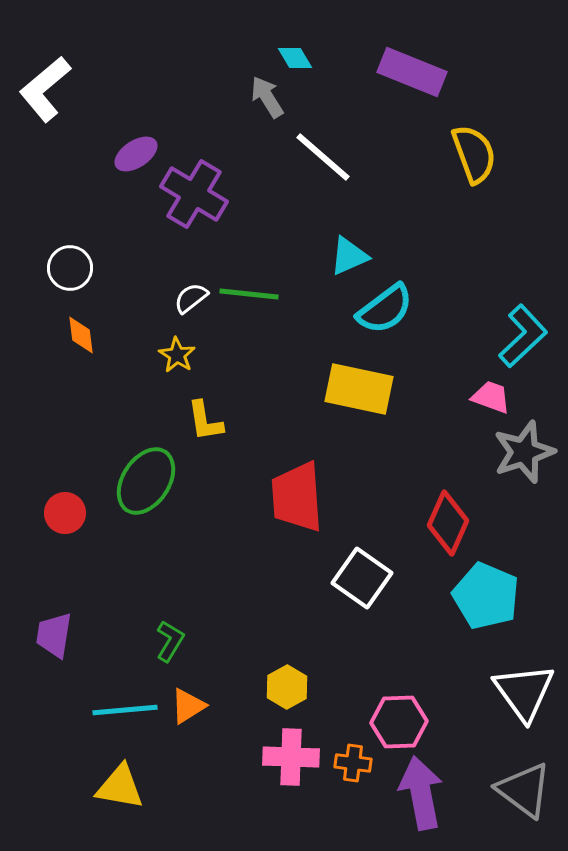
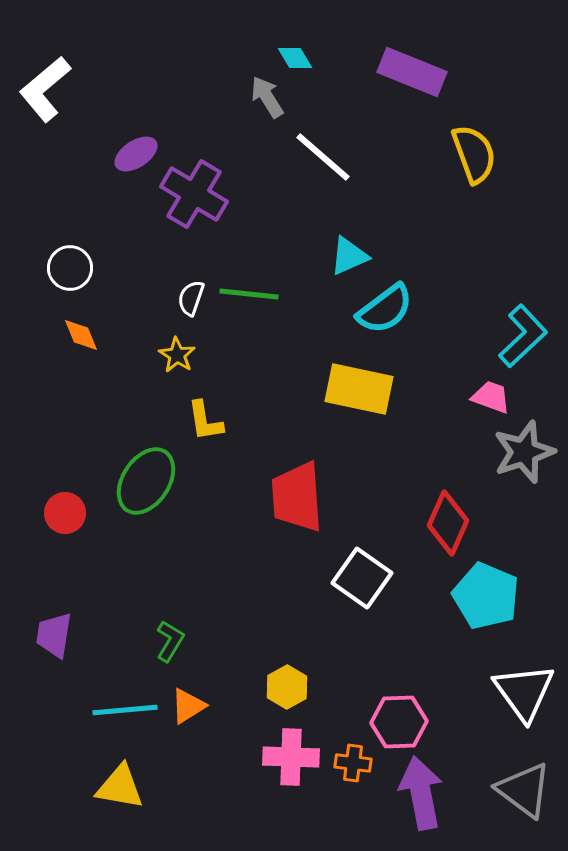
white semicircle: rotated 33 degrees counterclockwise
orange diamond: rotated 15 degrees counterclockwise
